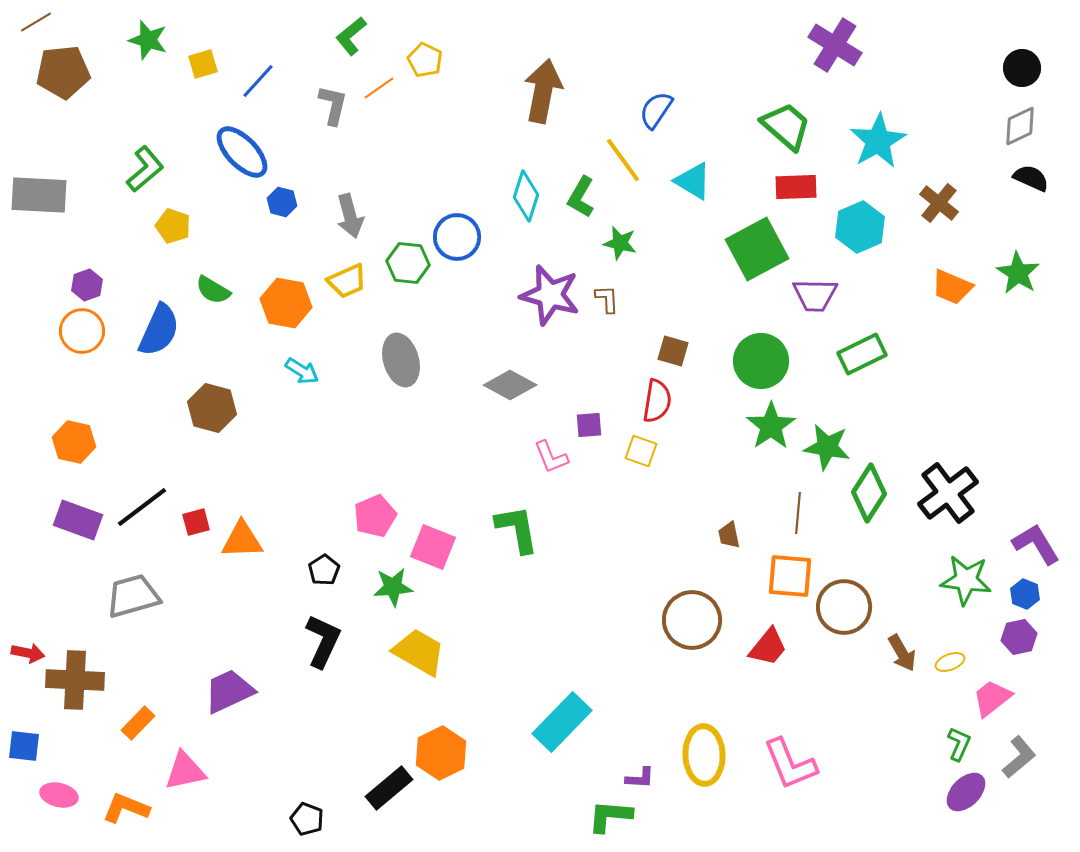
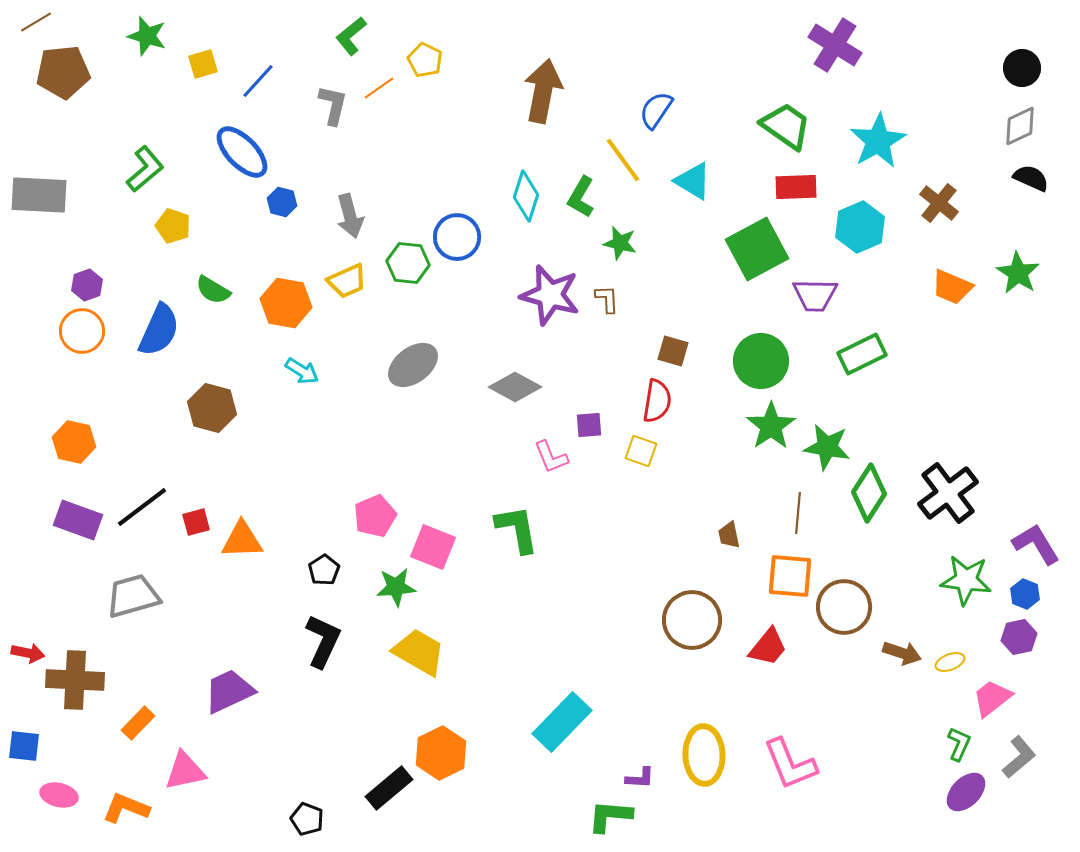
green star at (148, 40): moved 1 px left, 4 px up
green trapezoid at (786, 126): rotated 6 degrees counterclockwise
gray ellipse at (401, 360): moved 12 px right, 5 px down; rotated 69 degrees clockwise
gray diamond at (510, 385): moved 5 px right, 2 px down
green star at (393, 587): moved 3 px right
brown arrow at (902, 653): rotated 42 degrees counterclockwise
